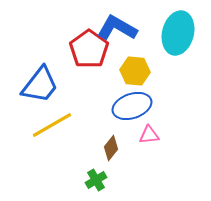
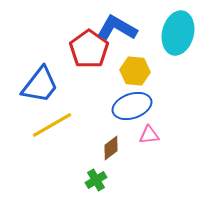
brown diamond: rotated 15 degrees clockwise
